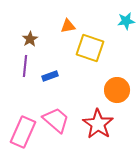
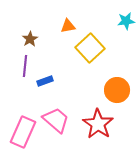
yellow square: rotated 28 degrees clockwise
blue rectangle: moved 5 px left, 5 px down
